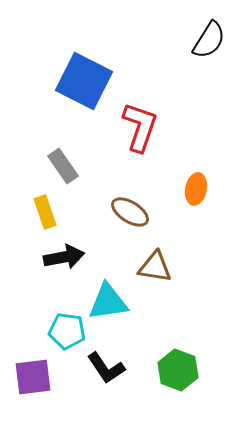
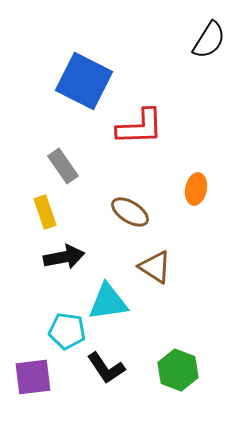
red L-shape: rotated 69 degrees clockwise
brown triangle: rotated 24 degrees clockwise
